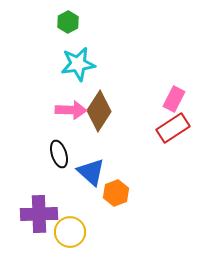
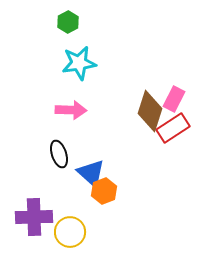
cyan star: moved 1 px right, 1 px up
brown diamond: moved 51 px right; rotated 15 degrees counterclockwise
blue triangle: moved 1 px down
orange hexagon: moved 12 px left, 2 px up
purple cross: moved 5 px left, 3 px down
